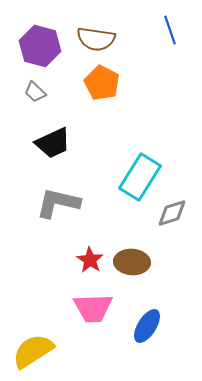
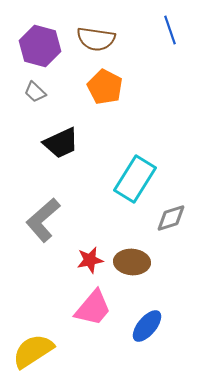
orange pentagon: moved 3 px right, 4 px down
black trapezoid: moved 8 px right
cyan rectangle: moved 5 px left, 2 px down
gray L-shape: moved 15 px left, 17 px down; rotated 54 degrees counterclockwise
gray diamond: moved 1 px left, 5 px down
red star: rotated 28 degrees clockwise
pink trapezoid: rotated 48 degrees counterclockwise
blue ellipse: rotated 8 degrees clockwise
